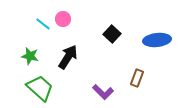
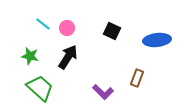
pink circle: moved 4 px right, 9 px down
black square: moved 3 px up; rotated 18 degrees counterclockwise
